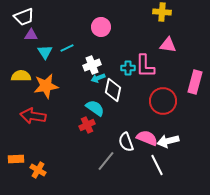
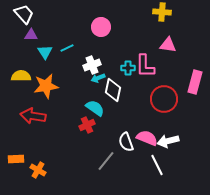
white trapezoid: moved 3 px up; rotated 110 degrees counterclockwise
red circle: moved 1 px right, 2 px up
